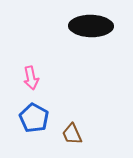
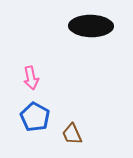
blue pentagon: moved 1 px right, 1 px up
